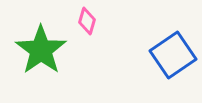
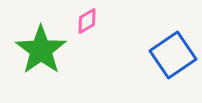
pink diamond: rotated 44 degrees clockwise
